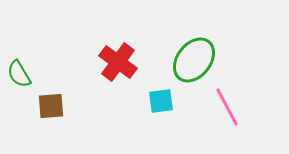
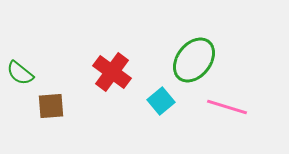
red cross: moved 6 px left, 10 px down
green semicircle: moved 1 px right, 1 px up; rotated 20 degrees counterclockwise
cyan square: rotated 32 degrees counterclockwise
pink line: rotated 45 degrees counterclockwise
